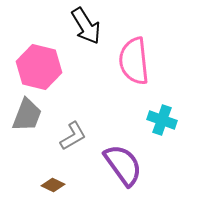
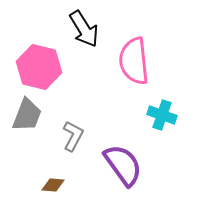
black arrow: moved 2 px left, 3 px down
cyan cross: moved 5 px up
gray L-shape: rotated 32 degrees counterclockwise
brown diamond: rotated 20 degrees counterclockwise
